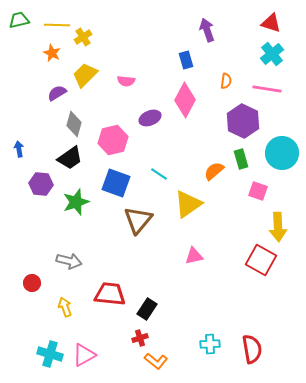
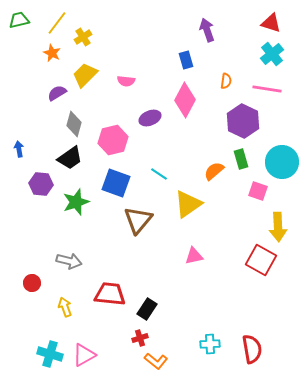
yellow line at (57, 25): moved 2 px up; rotated 55 degrees counterclockwise
cyan circle at (282, 153): moved 9 px down
